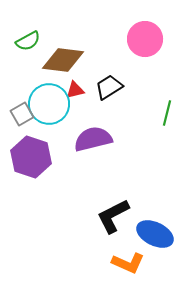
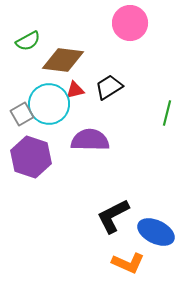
pink circle: moved 15 px left, 16 px up
purple semicircle: moved 3 px left, 1 px down; rotated 15 degrees clockwise
blue ellipse: moved 1 px right, 2 px up
